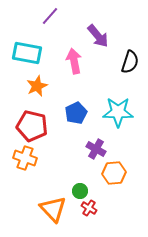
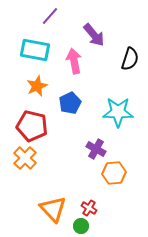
purple arrow: moved 4 px left, 1 px up
cyan rectangle: moved 8 px right, 3 px up
black semicircle: moved 3 px up
blue pentagon: moved 6 px left, 10 px up
orange cross: rotated 25 degrees clockwise
green circle: moved 1 px right, 35 px down
